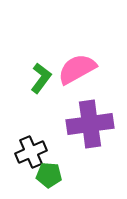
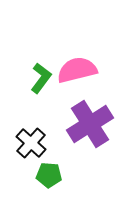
pink semicircle: moved 1 px down; rotated 15 degrees clockwise
purple cross: rotated 24 degrees counterclockwise
black cross: moved 9 px up; rotated 24 degrees counterclockwise
